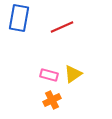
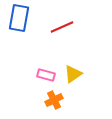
pink rectangle: moved 3 px left
orange cross: moved 2 px right
